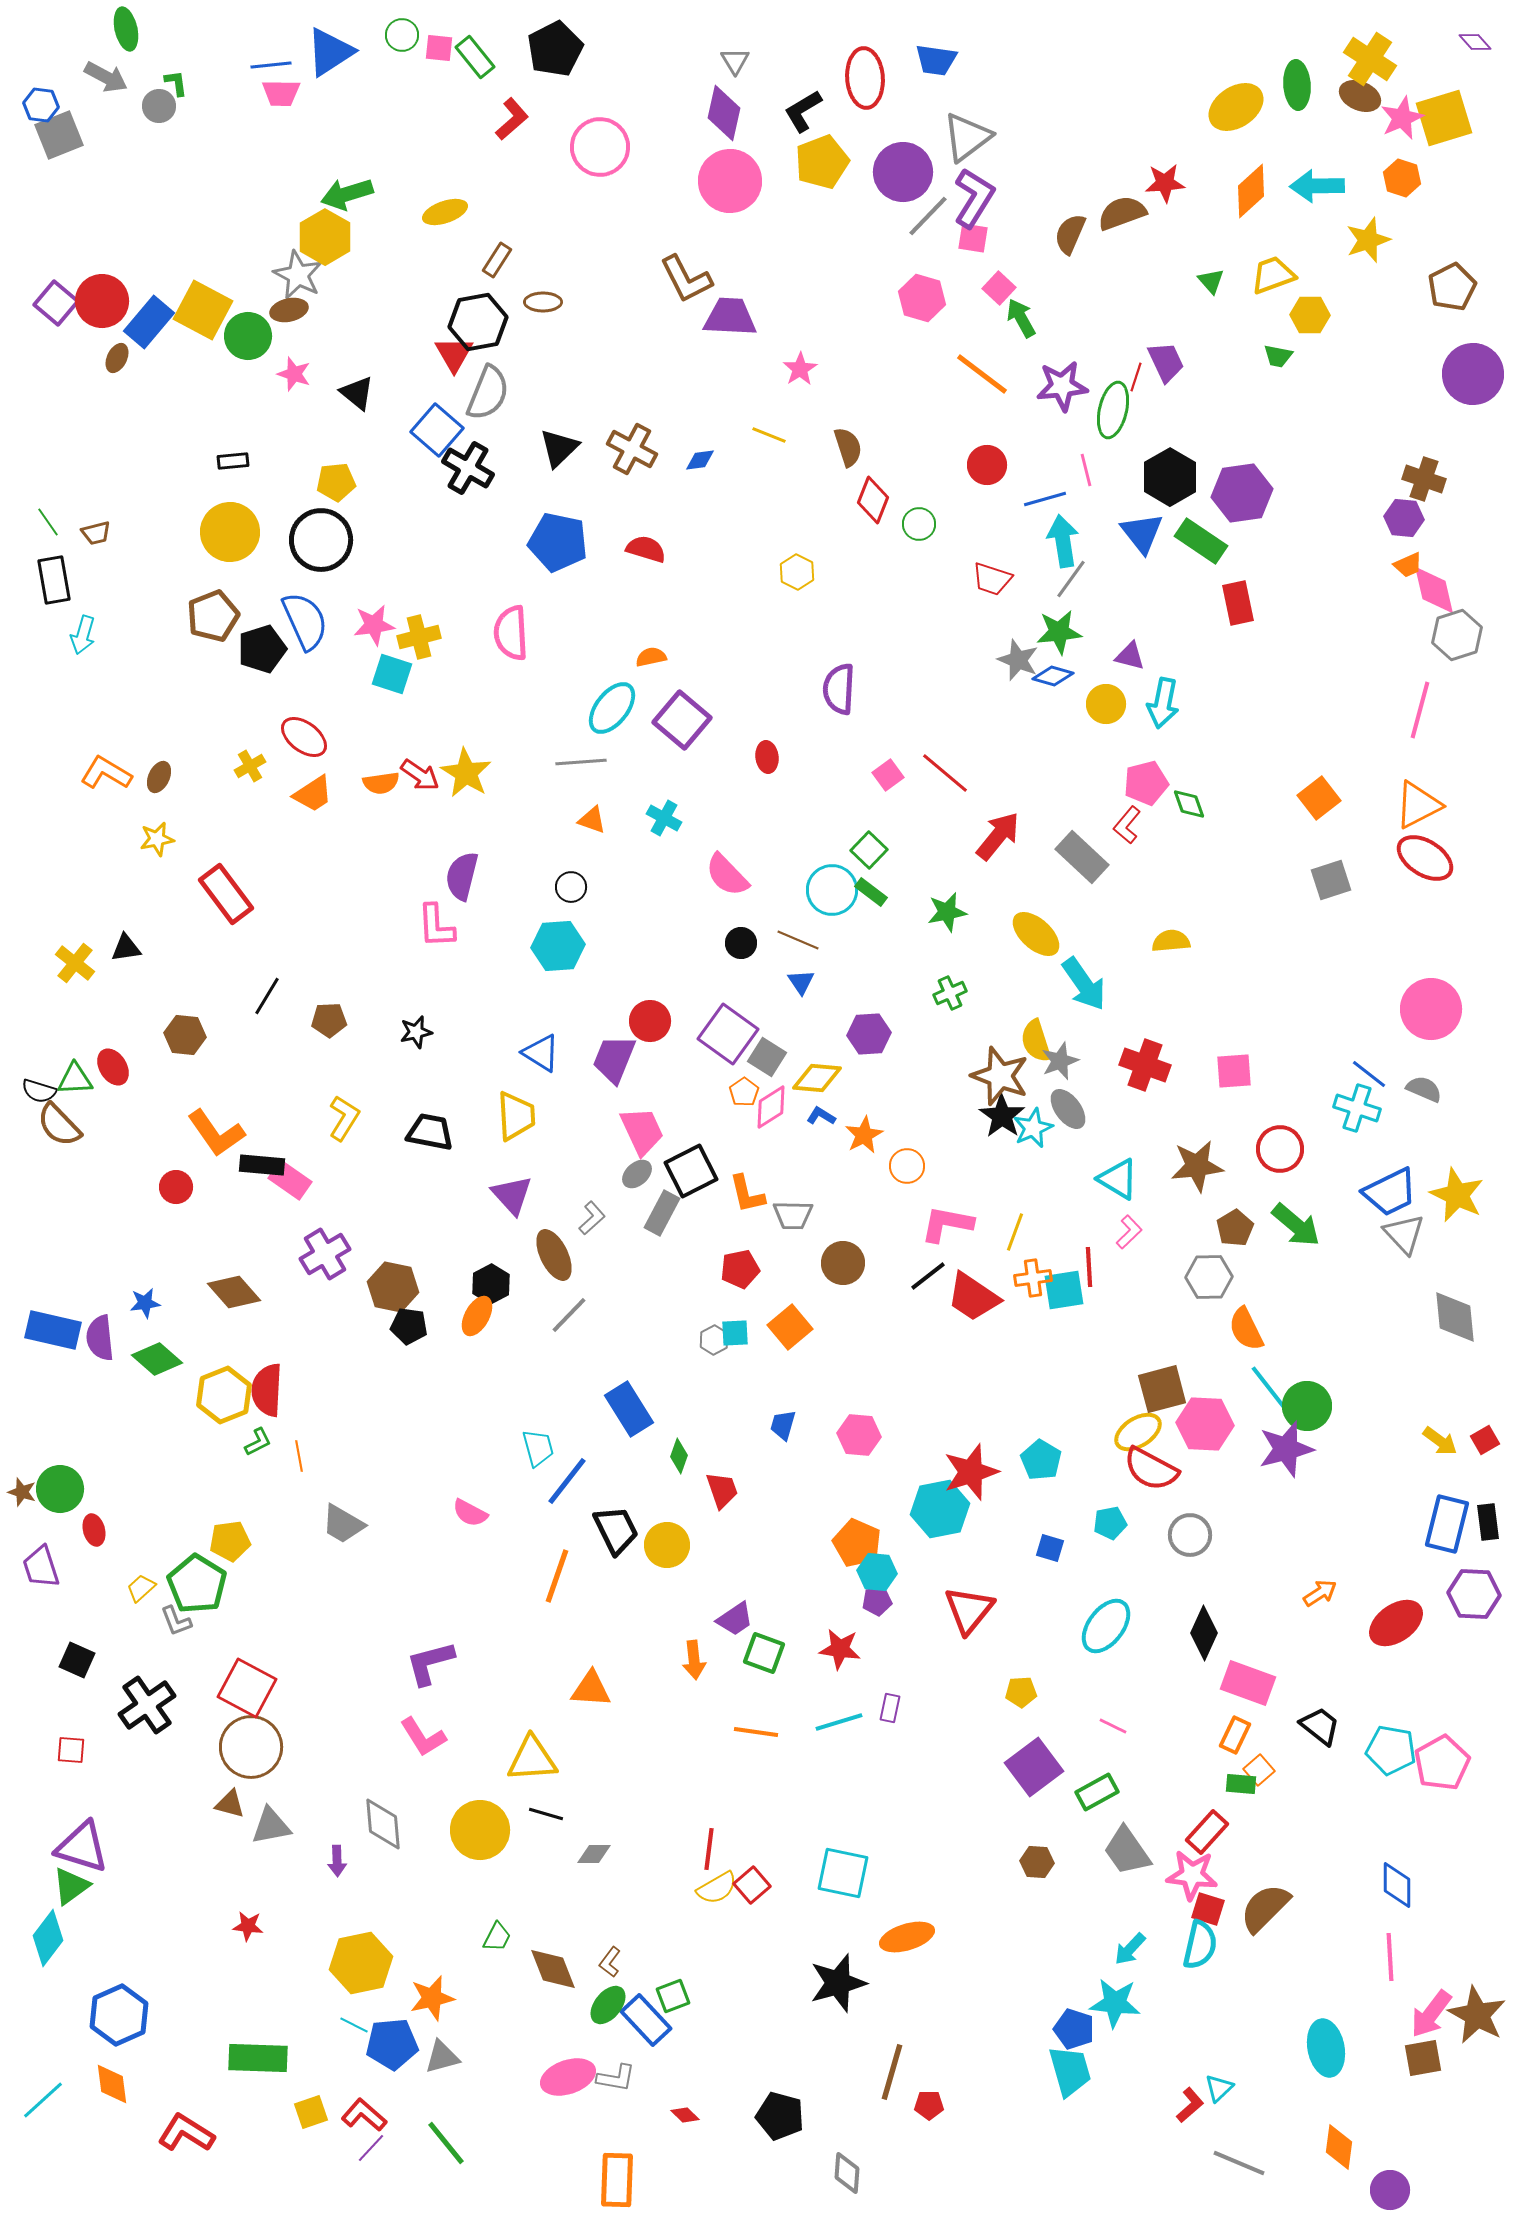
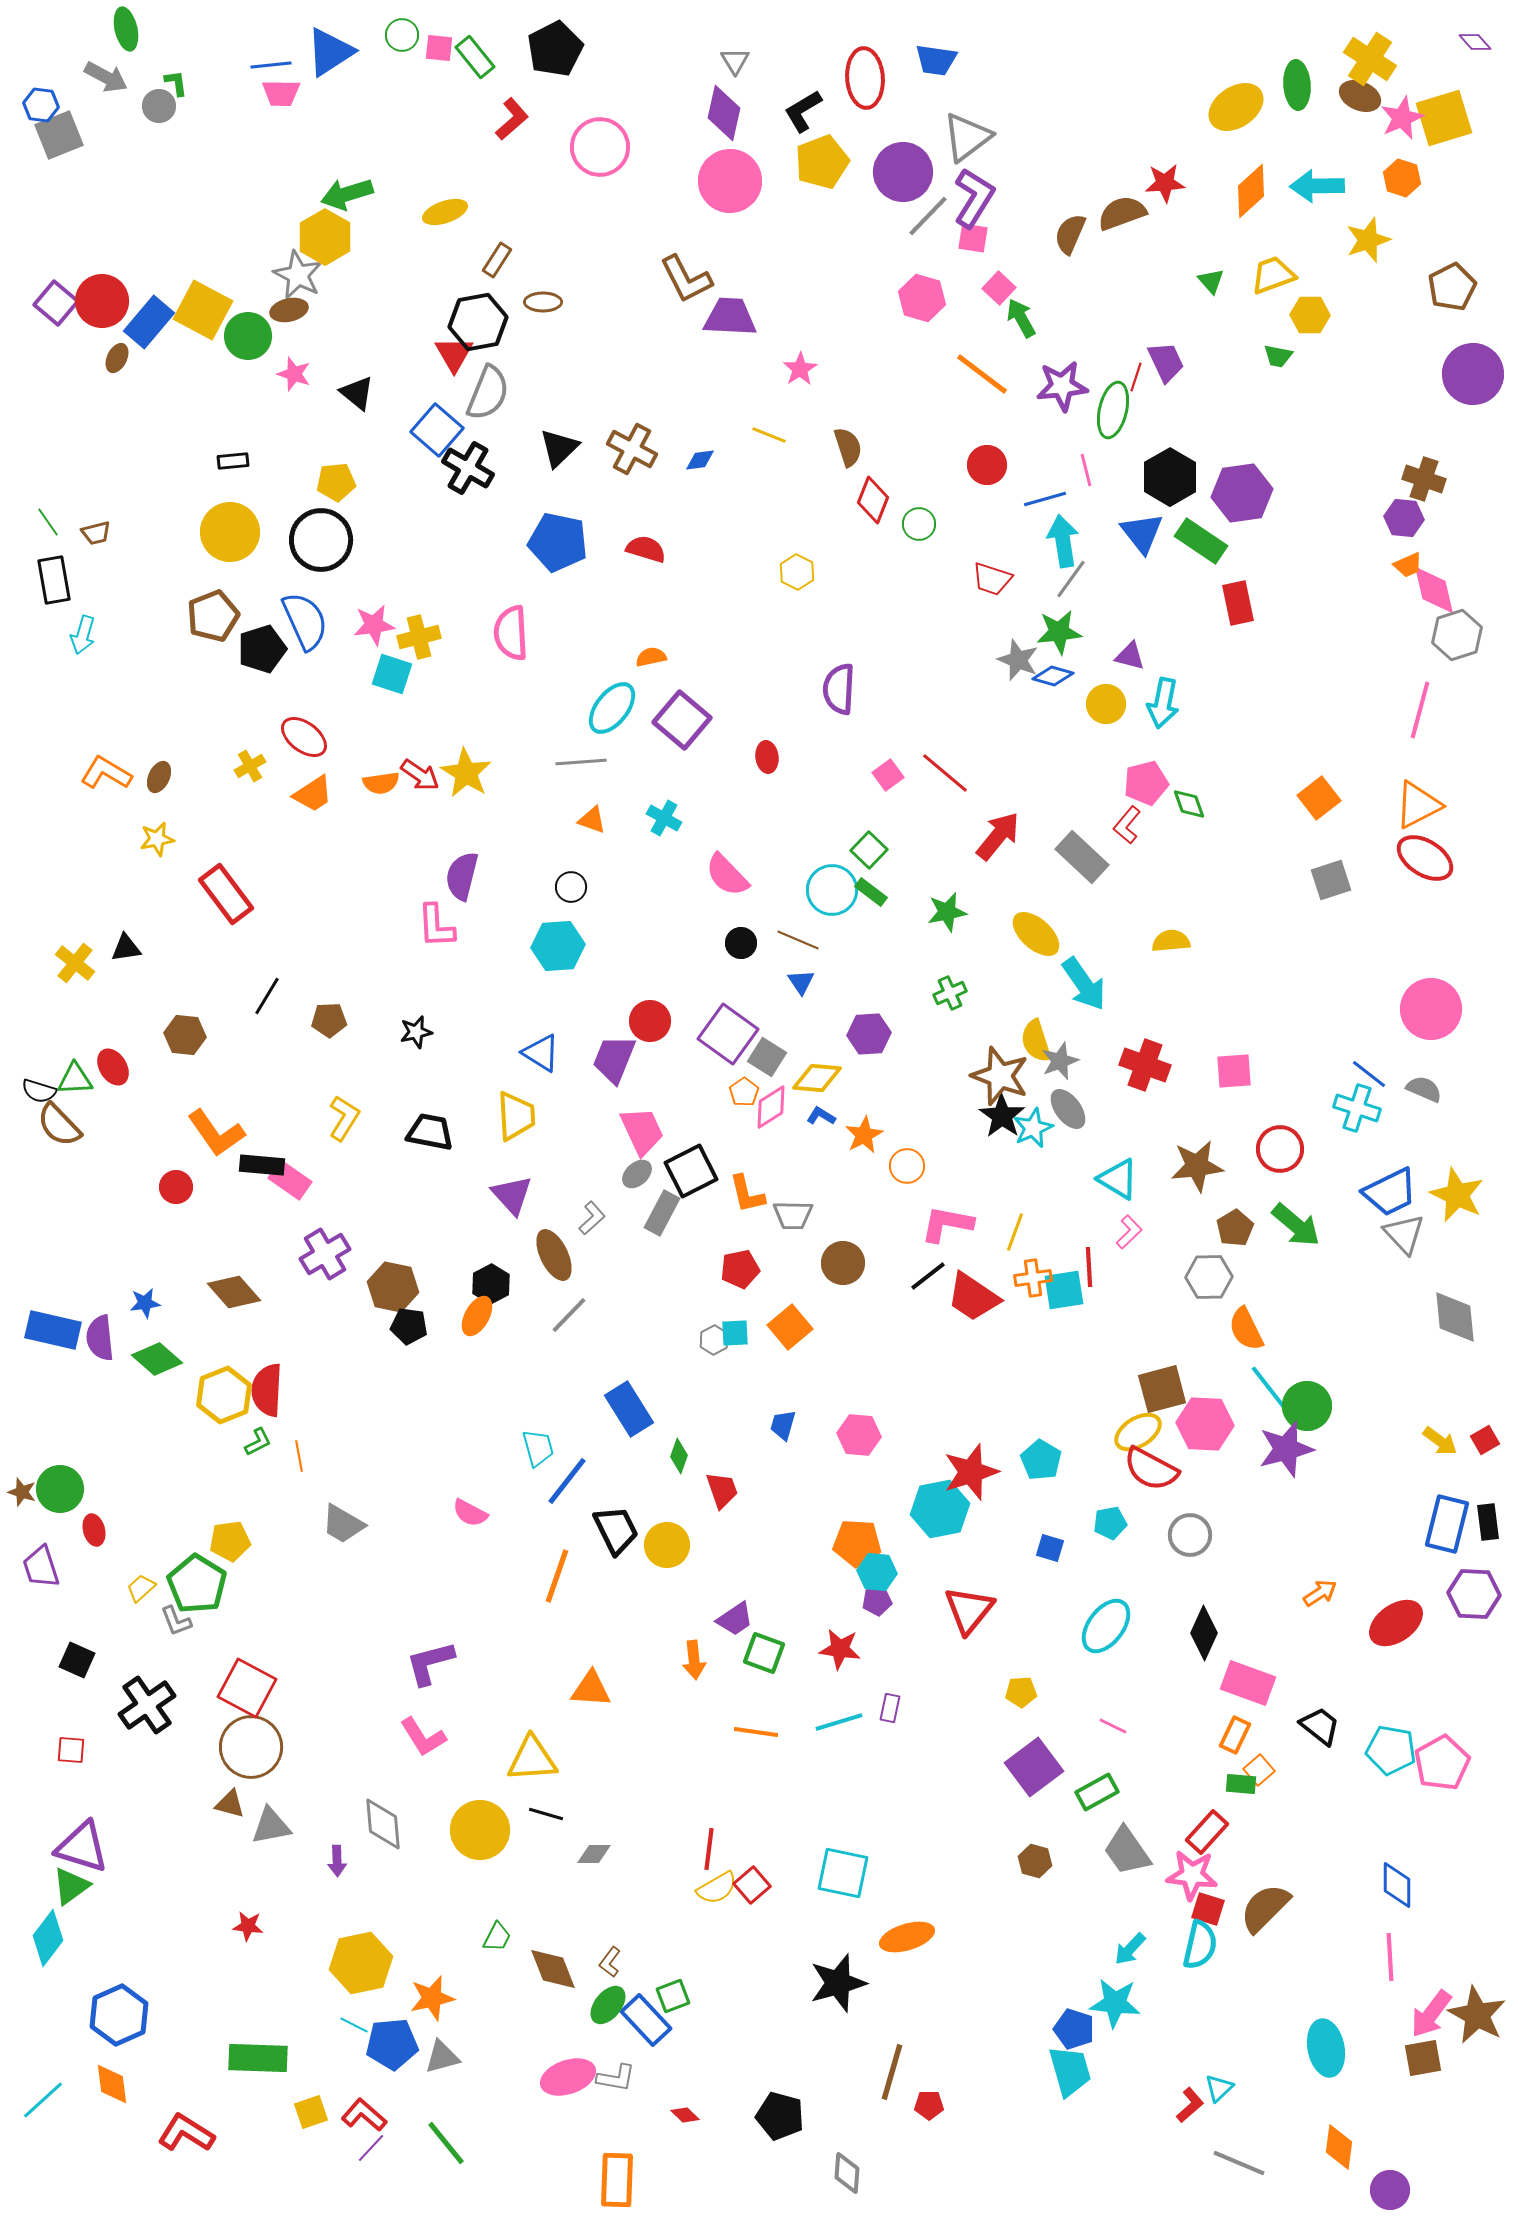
orange pentagon at (857, 1543): rotated 21 degrees counterclockwise
brown hexagon at (1037, 1862): moved 2 px left, 1 px up; rotated 12 degrees clockwise
